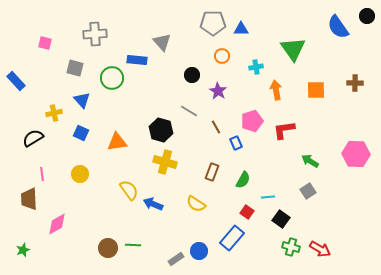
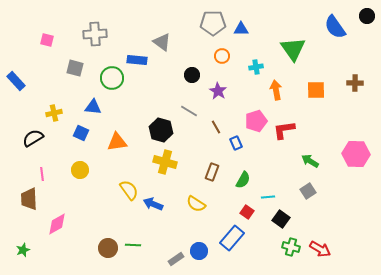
blue semicircle at (338, 27): moved 3 px left
gray triangle at (162, 42): rotated 12 degrees counterclockwise
pink square at (45, 43): moved 2 px right, 3 px up
blue triangle at (82, 100): moved 11 px right, 7 px down; rotated 42 degrees counterclockwise
pink pentagon at (252, 121): moved 4 px right
yellow circle at (80, 174): moved 4 px up
